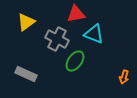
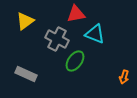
yellow triangle: moved 1 px left, 1 px up
cyan triangle: moved 1 px right
